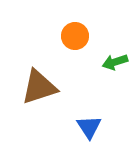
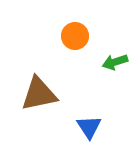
brown triangle: moved 7 px down; rotated 6 degrees clockwise
